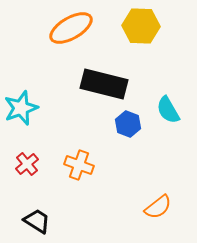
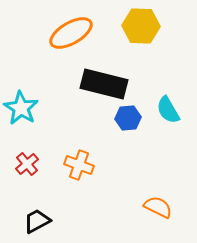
orange ellipse: moved 5 px down
cyan star: rotated 20 degrees counterclockwise
blue hexagon: moved 6 px up; rotated 25 degrees counterclockwise
orange semicircle: rotated 116 degrees counterclockwise
black trapezoid: rotated 60 degrees counterclockwise
